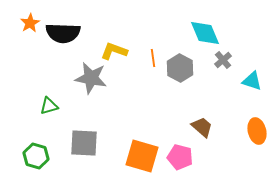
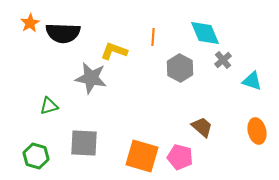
orange line: moved 21 px up; rotated 12 degrees clockwise
